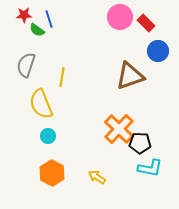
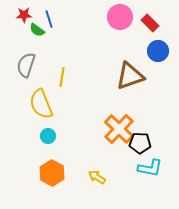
red rectangle: moved 4 px right
